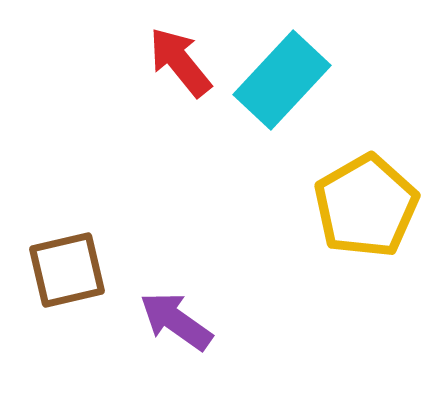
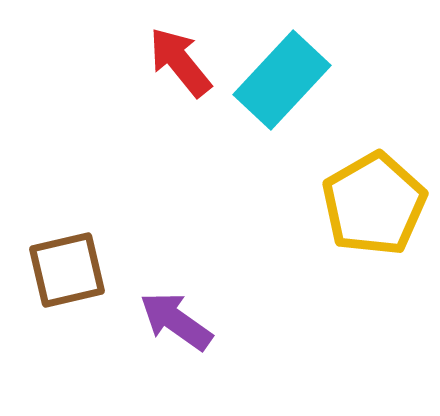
yellow pentagon: moved 8 px right, 2 px up
